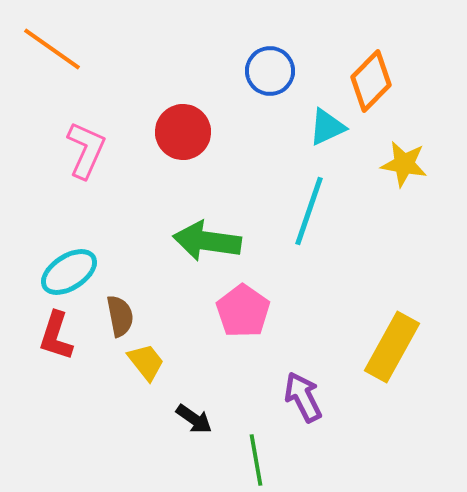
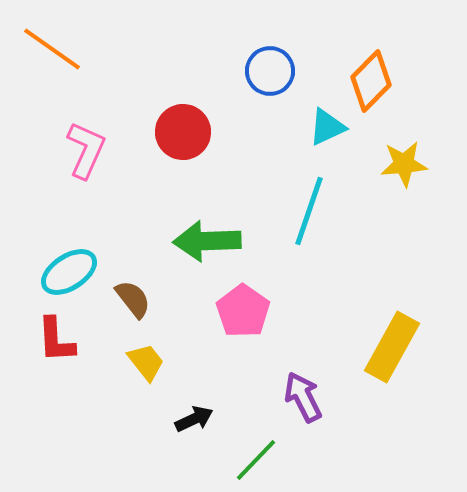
yellow star: rotated 15 degrees counterclockwise
green arrow: rotated 10 degrees counterclockwise
brown semicircle: moved 13 px right, 17 px up; rotated 27 degrees counterclockwise
red L-shape: moved 4 px down; rotated 21 degrees counterclockwise
black arrow: rotated 60 degrees counterclockwise
green line: rotated 54 degrees clockwise
